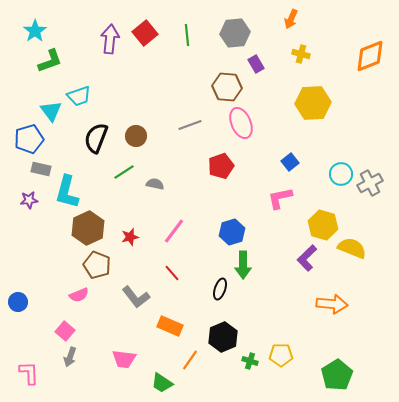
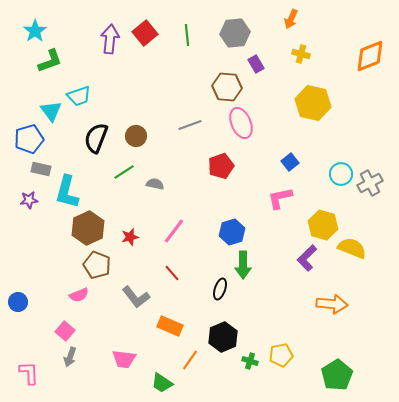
yellow hexagon at (313, 103): rotated 16 degrees clockwise
yellow pentagon at (281, 355): rotated 10 degrees counterclockwise
